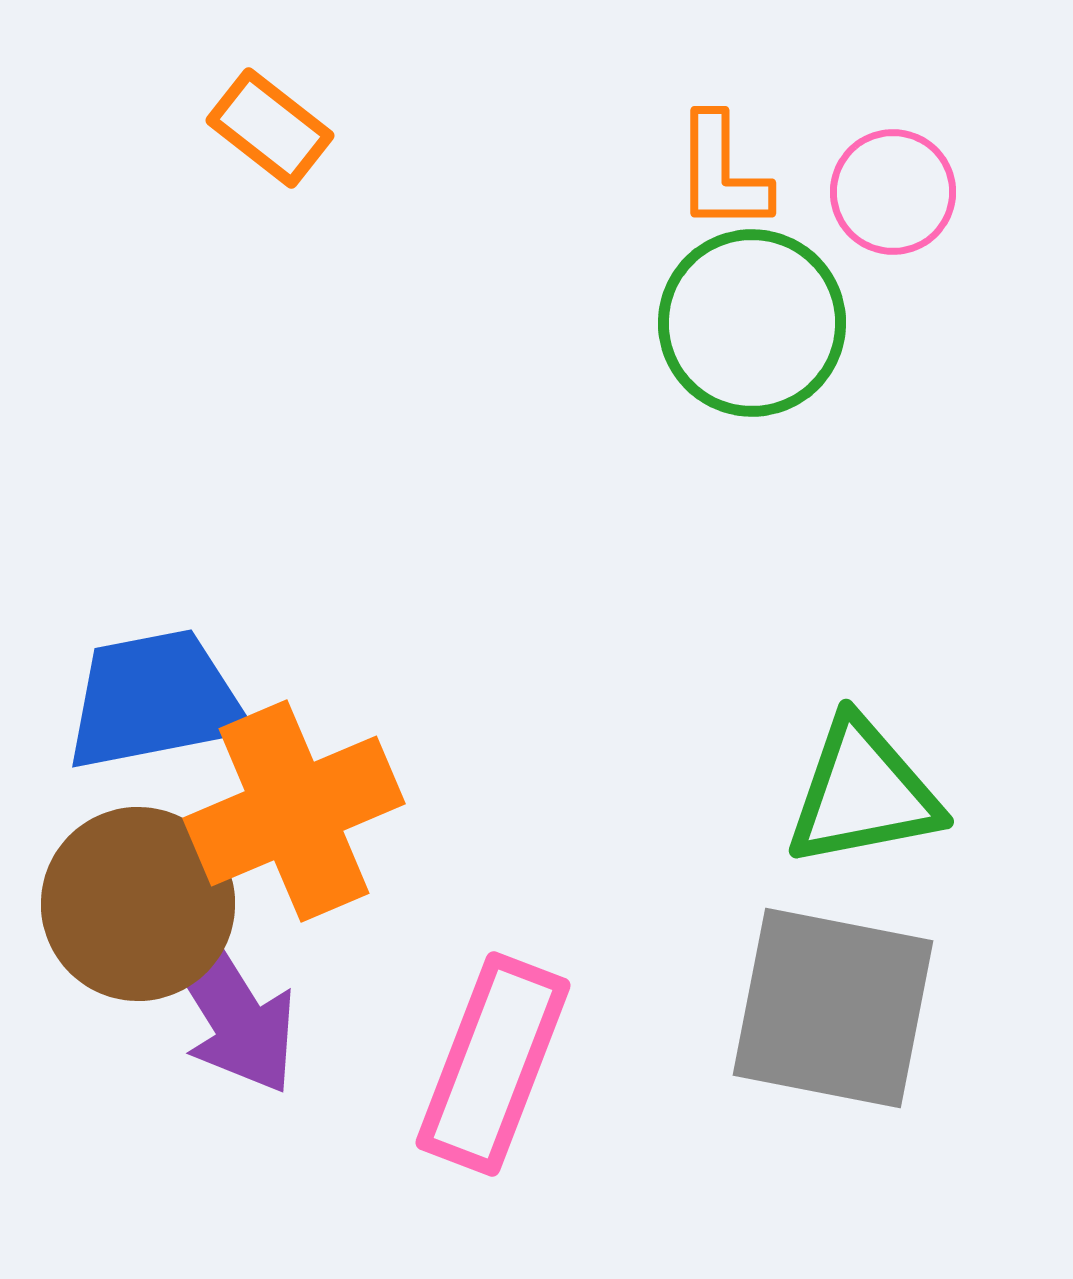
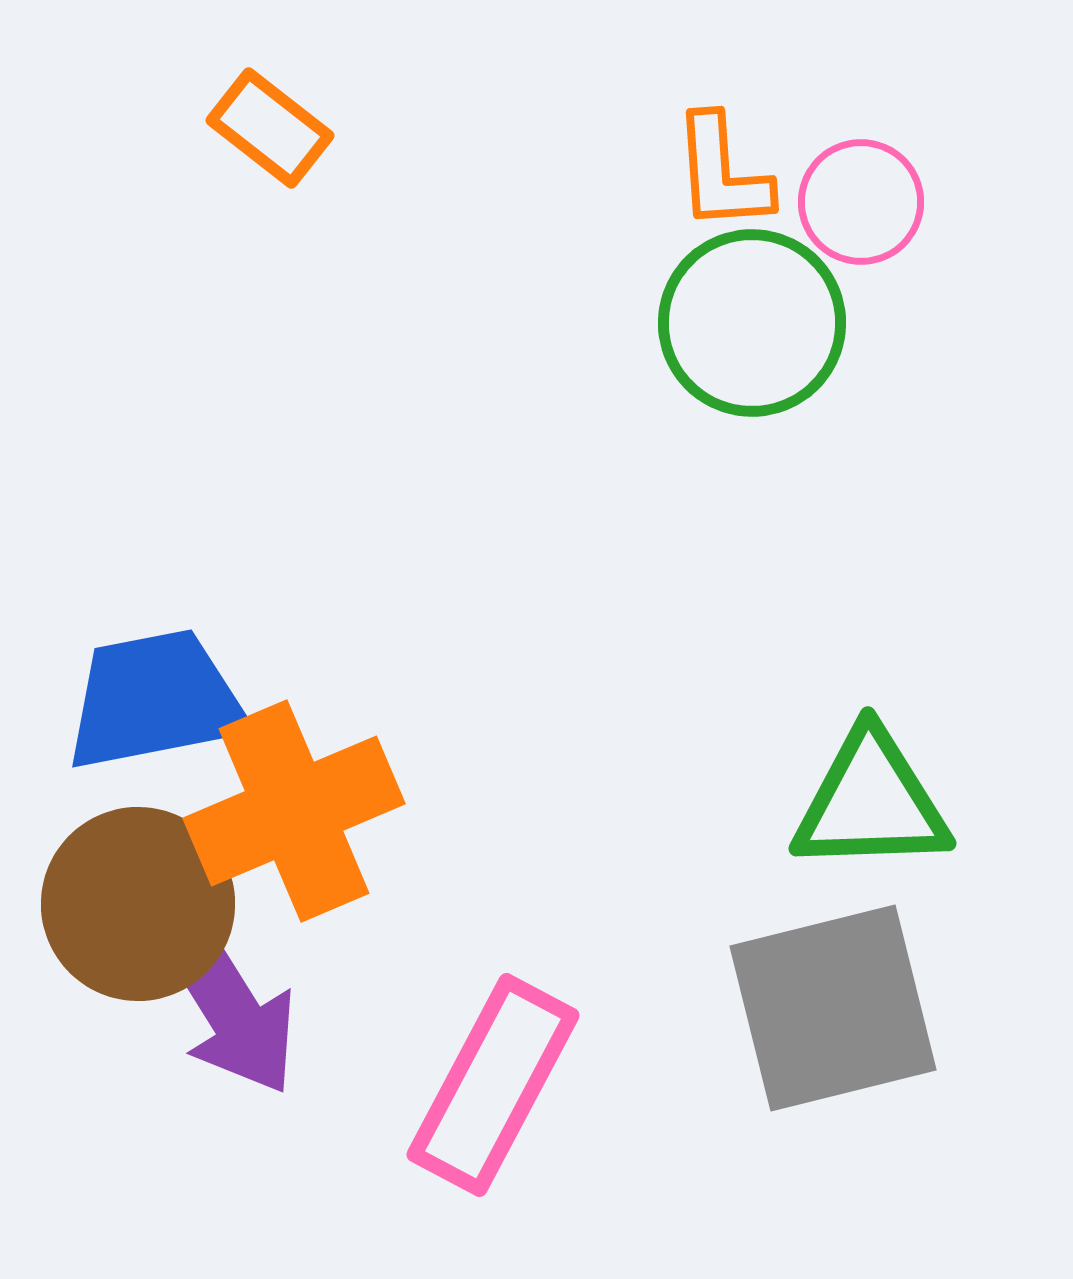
orange L-shape: rotated 4 degrees counterclockwise
pink circle: moved 32 px left, 10 px down
green triangle: moved 8 px right, 9 px down; rotated 9 degrees clockwise
gray square: rotated 25 degrees counterclockwise
pink rectangle: moved 21 px down; rotated 7 degrees clockwise
